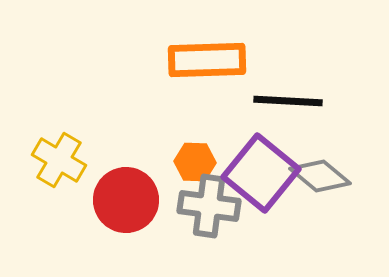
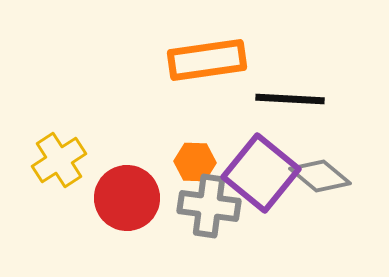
orange rectangle: rotated 6 degrees counterclockwise
black line: moved 2 px right, 2 px up
yellow cross: rotated 26 degrees clockwise
red circle: moved 1 px right, 2 px up
